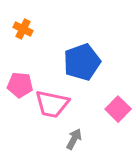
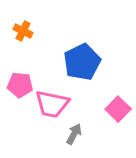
orange cross: moved 2 px down
blue pentagon: rotated 6 degrees counterclockwise
gray arrow: moved 5 px up
